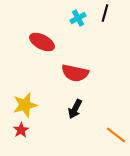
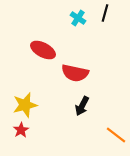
cyan cross: rotated 28 degrees counterclockwise
red ellipse: moved 1 px right, 8 px down
black arrow: moved 7 px right, 3 px up
